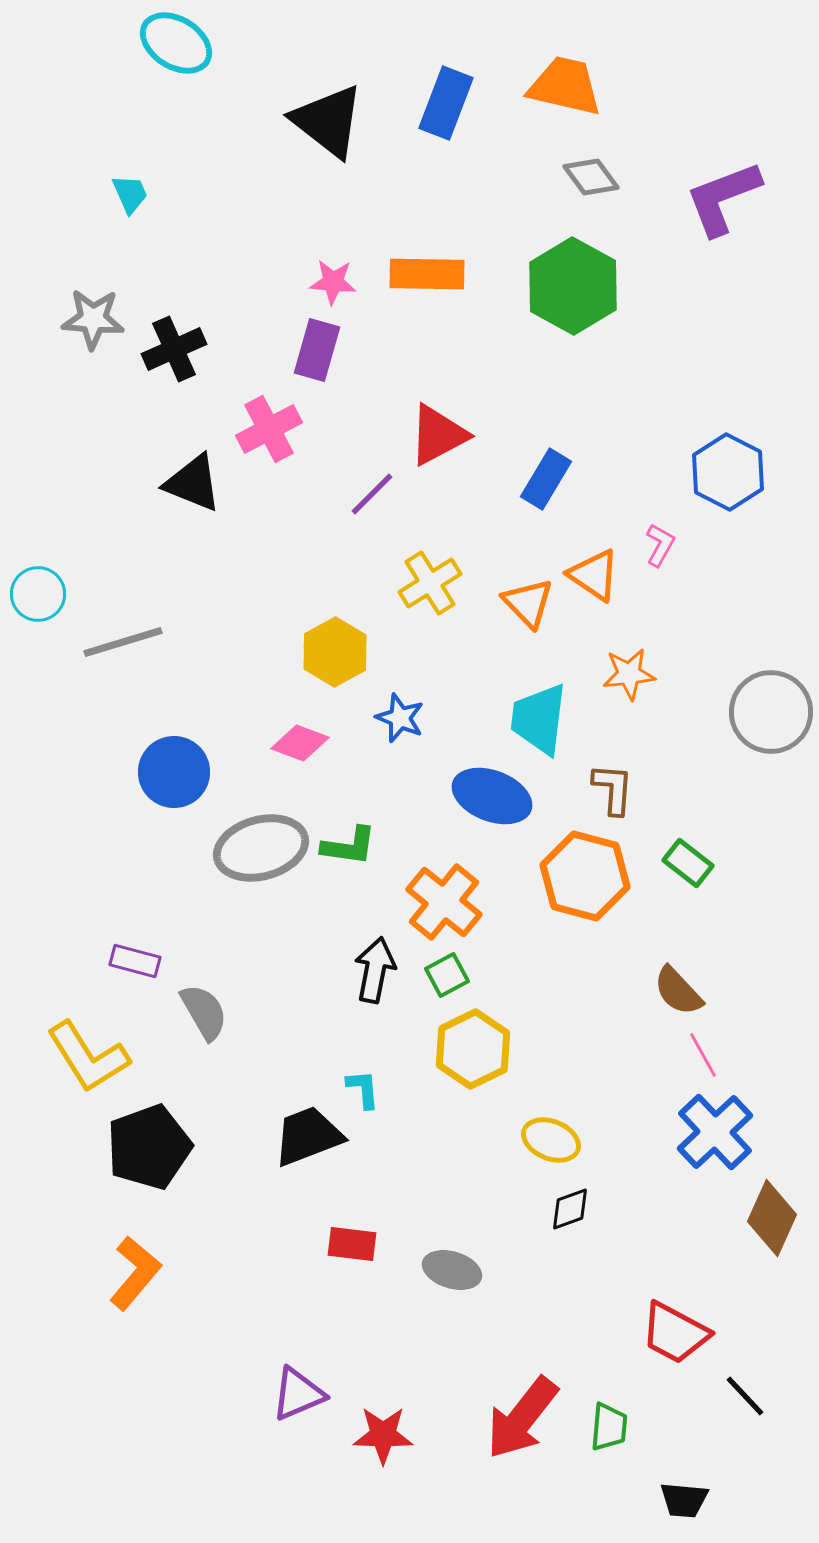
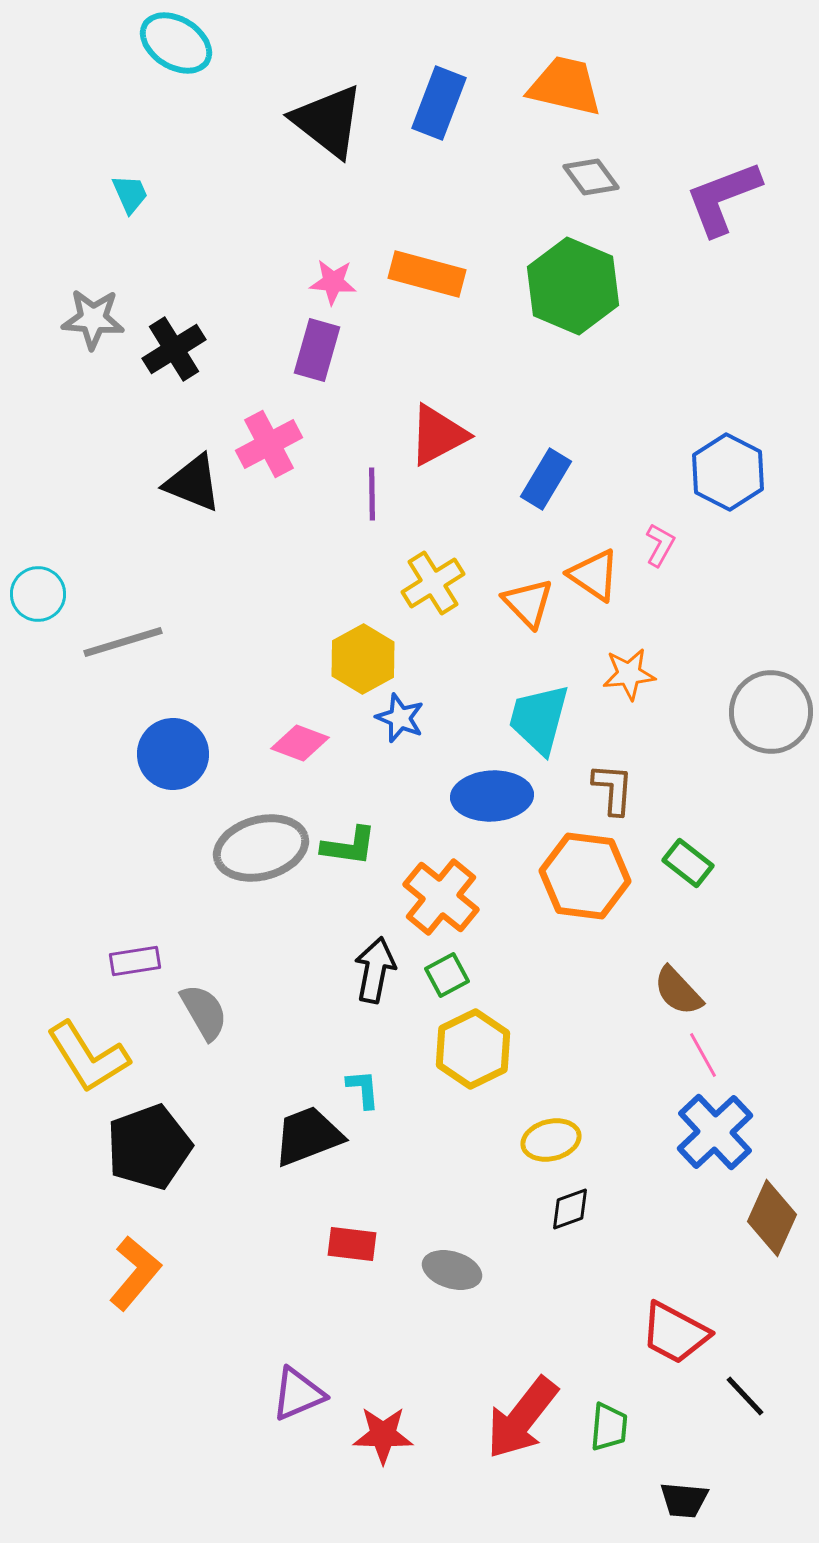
blue rectangle at (446, 103): moved 7 px left
orange rectangle at (427, 274): rotated 14 degrees clockwise
green hexagon at (573, 286): rotated 6 degrees counterclockwise
black cross at (174, 349): rotated 8 degrees counterclockwise
pink cross at (269, 429): moved 15 px down
purple line at (372, 494): rotated 46 degrees counterclockwise
yellow cross at (430, 583): moved 3 px right
yellow hexagon at (335, 652): moved 28 px right, 7 px down
cyan trapezoid at (539, 719): rotated 8 degrees clockwise
blue circle at (174, 772): moved 1 px left, 18 px up
blue ellipse at (492, 796): rotated 24 degrees counterclockwise
orange hexagon at (585, 876): rotated 8 degrees counterclockwise
orange cross at (444, 902): moved 3 px left, 5 px up
purple rectangle at (135, 961): rotated 24 degrees counterclockwise
yellow ellipse at (551, 1140): rotated 36 degrees counterclockwise
